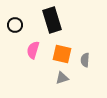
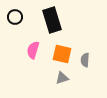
black circle: moved 8 px up
